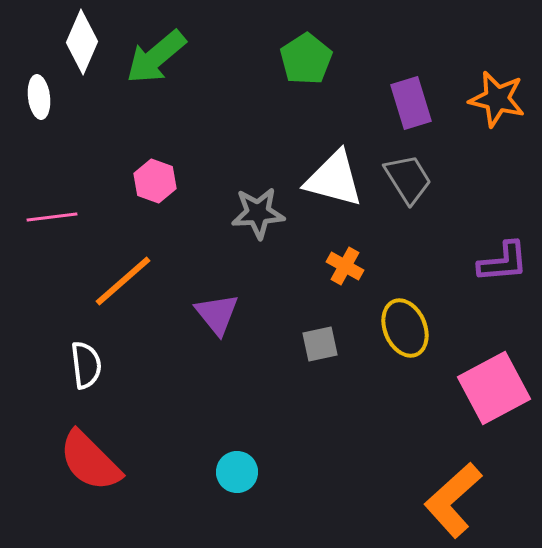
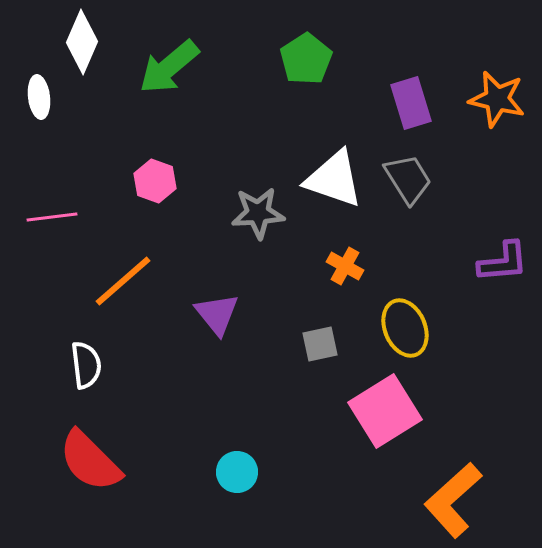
green arrow: moved 13 px right, 10 px down
white triangle: rotated 4 degrees clockwise
pink square: moved 109 px left, 23 px down; rotated 4 degrees counterclockwise
